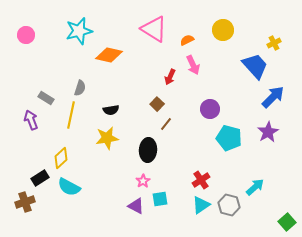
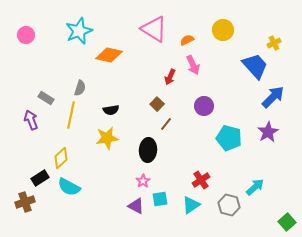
cyan star: rotated 8 degrees counterclockwise
purple circle: moved 6 px left, 3 px up
cyan triangle: moved 10 px left
